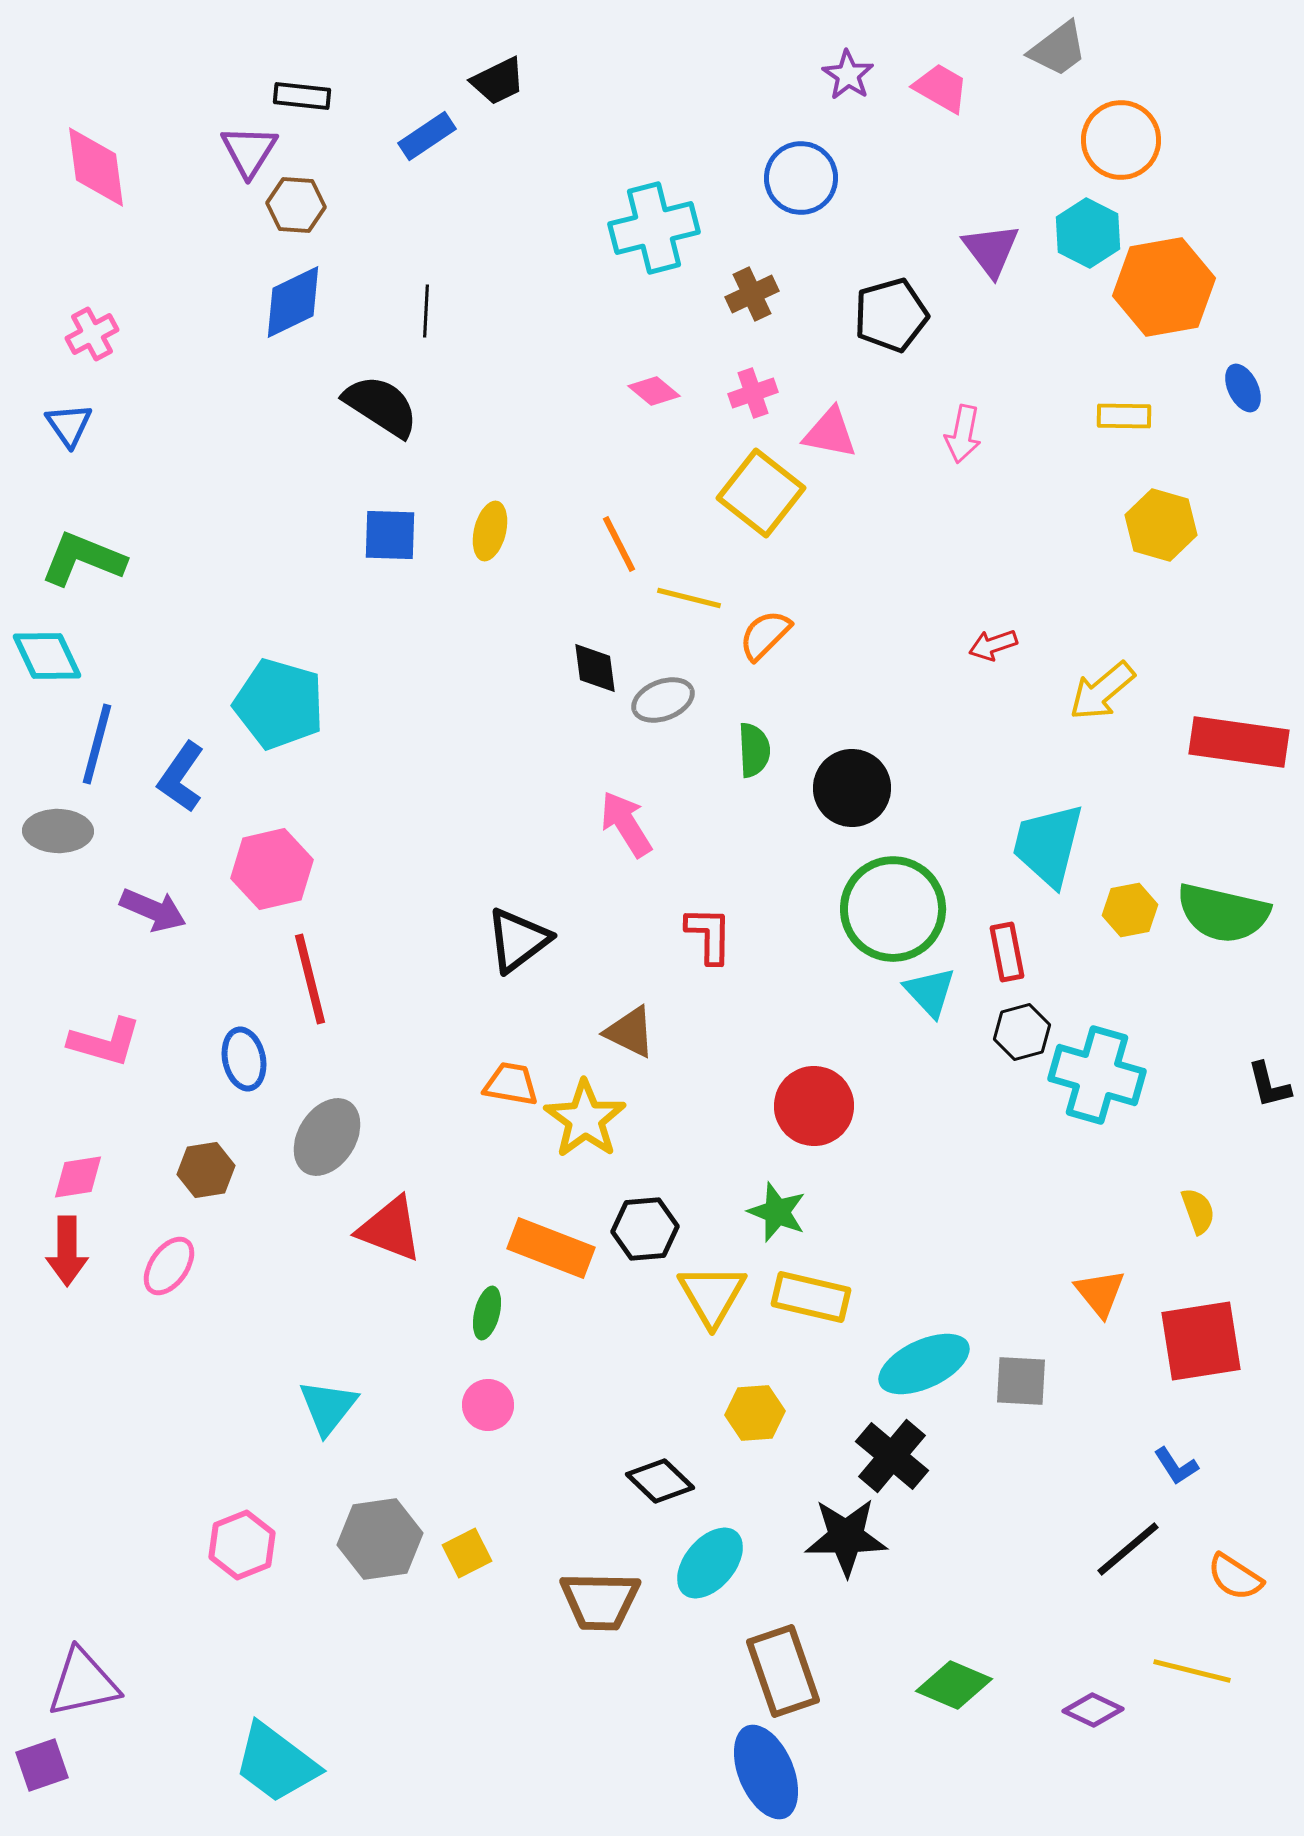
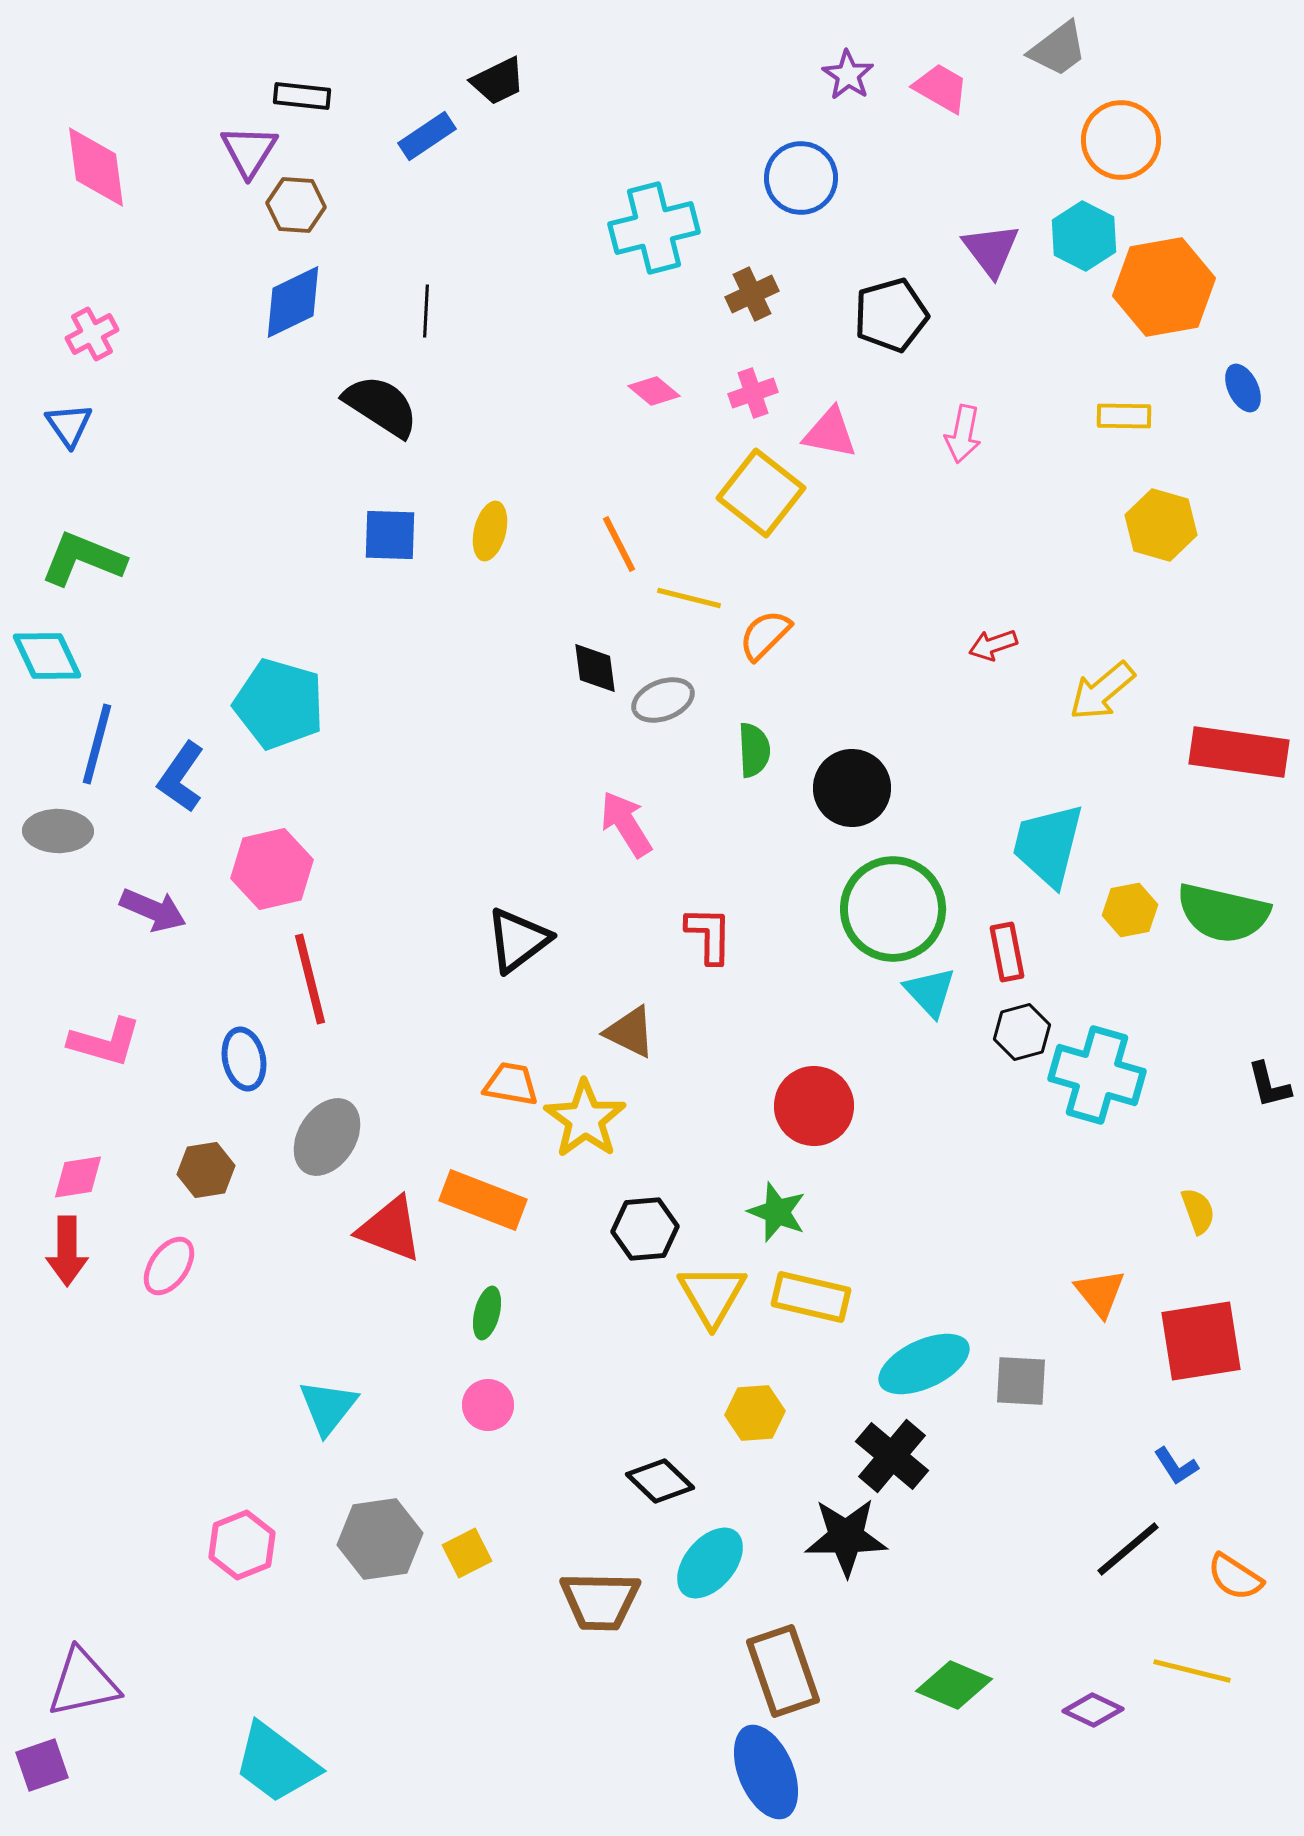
cyan hexagon at (1088, 233): moved 4 px left, 3 px down
red rectangle at (1239, 742): moved 10 px down
orange rectangle at (551, 1248): moved 68 px left, 48 px up
